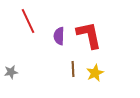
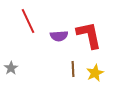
purple semicircle: rotated 96 degrees counterclockwise
gray star: moved 4 px up; rotated 24 degrees counterclockwise
